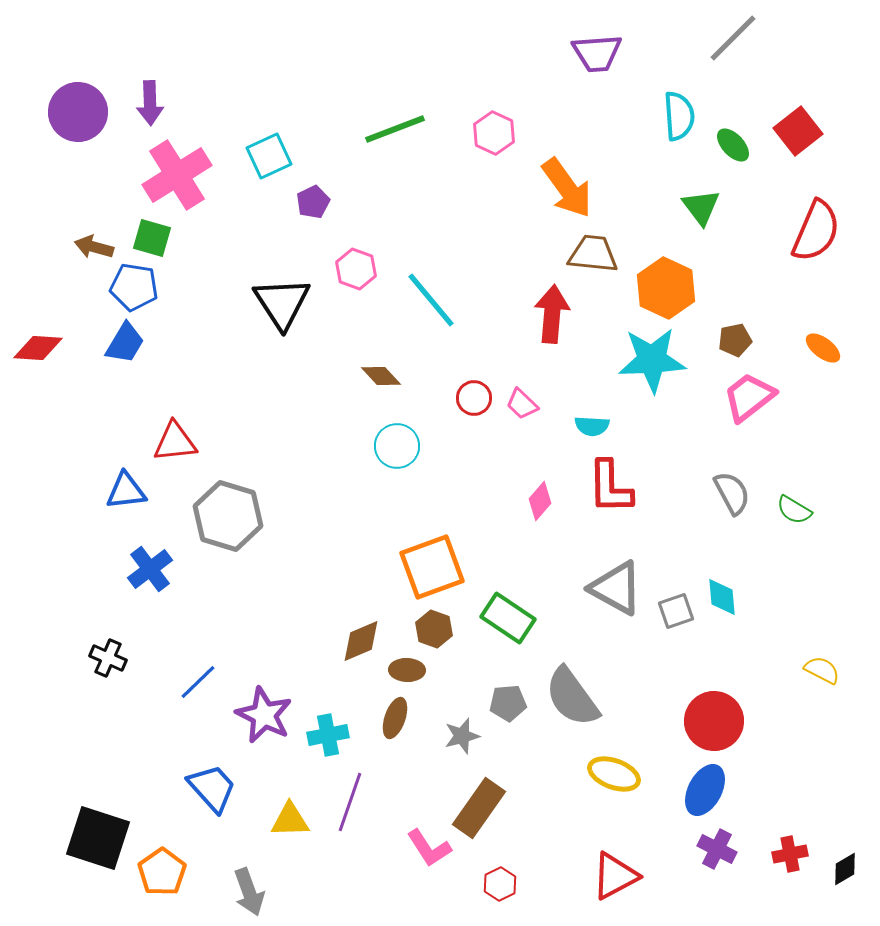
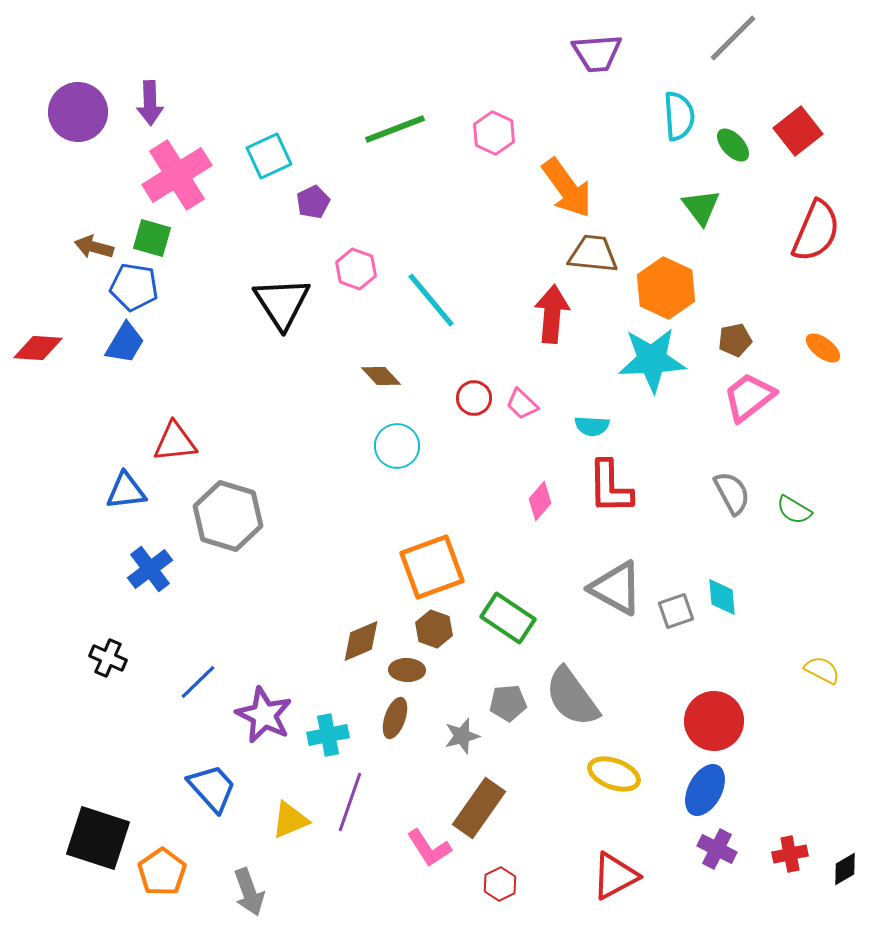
yellow triangle at (290, 820): rotated 21 degrees counterclockwise
